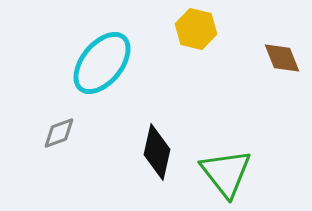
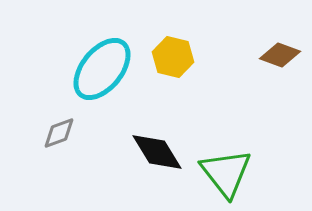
yellow hexagon: moved 23 px left, 28 px down
brown diamond: moved 2 px left, 3 px up; rotated 48 degrees counterclockwise
cyan ellipse: moved 6 px down
black diamond: rotated 44 degrees counterclockwise
